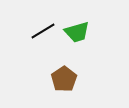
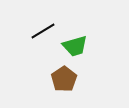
green trapezoid: moved 2 px left, 14 px down
